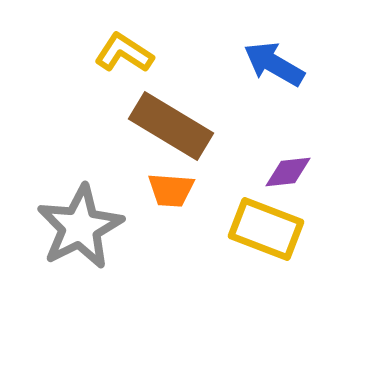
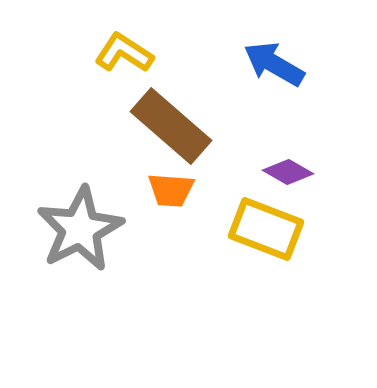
brown rectangle: rotated 10 degrees clockwise
purple diamond: rotated 36 degrees clockwise
gray star: moved 2 px down
